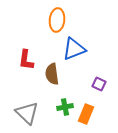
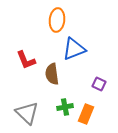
red L-shape: rotated 30 degrees counterclockwise
